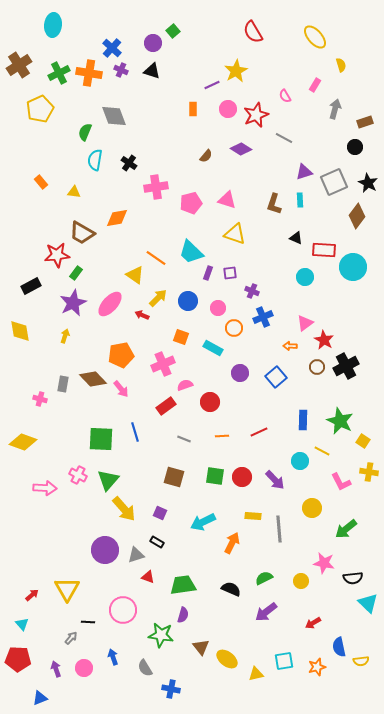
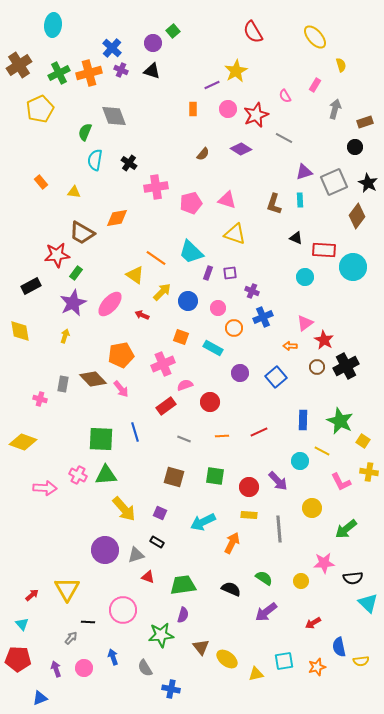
orange cross at (89, 73): rotated 25 degrees counterclockwise
brown semicircle at (206, 156): moved 3 px left, 2 px up
yellow arrow at (158, 298): moved 4 px right, 6 px up
red circle at (242, 477): moved 7 px right, 10 px down
green triangle at (108, 480): moved 2 px left, 5 px up; rotated 45 degrees clockwise
purple arrow at (275, 480): moved 3 px right, 1 px down
yellow rectangle at (253, 516): moved 4 px left, 1 px up
pink star at (324, 563): rotated 15 degrees counterclockwise
green semicircle at (264, 578): rotated 60 degrees clockwise
green star at (161, 635): rotated 15 degrees counterclockwise
